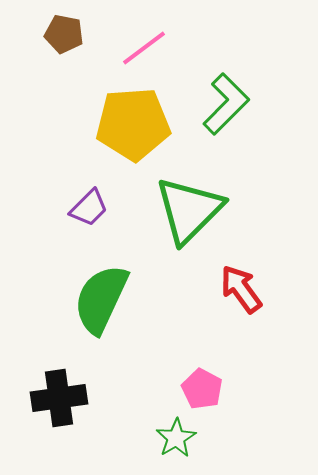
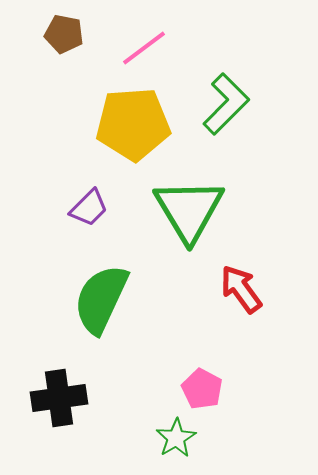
green triangle: rotated 16 degrees counterclockwise
